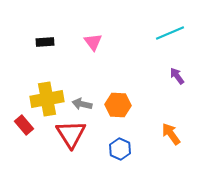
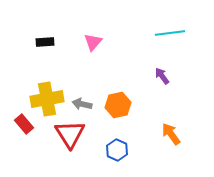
cyan line: rotated 16 degrees clockwise
pink triangle: rotated 18 degrees clockwise
purple arrow: moved 15 px left
orange hexagon: rotated 15 degrees counterclockwise
red rectangle: moved 1 px up
red triangle: moved 1 px left
blue hexagon: moved 3 px left, 1 px down
